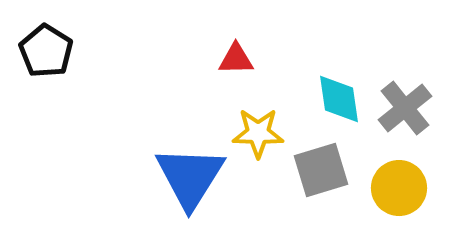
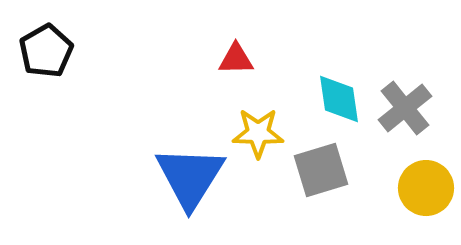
black pentagon: rotated 10 degrees clockwise
yellow circle: moved 27 px right
